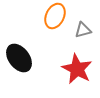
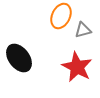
orange ellipse: moved 6 px right
red star: moved 2 px up
